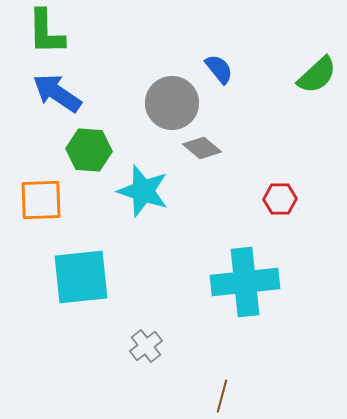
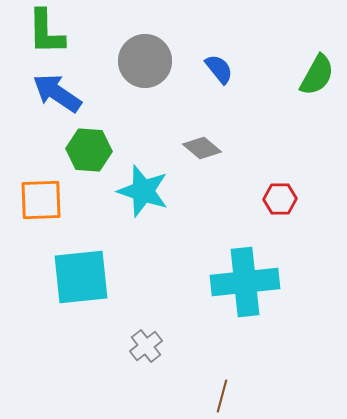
green semicircle: rotated 18 degrees counterclockwise
gray circle: moved 27 px left, 42 px up
